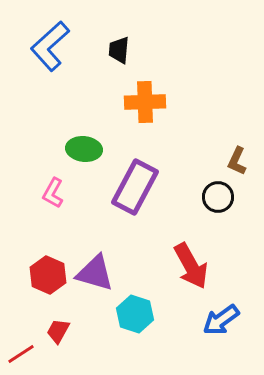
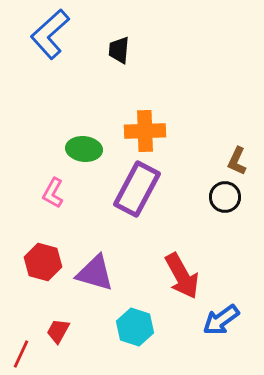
blue L-shape: moved 12 px up
orange cross: moved 29 px down
purple rectangle: moved 2 px right, 2 px down
black circle: moved 7 px right
red arrow: moved 9 px left, 10 px down
red hexagon: moved 5 px left, 13 px up; rotated 9 degrees counterclockwise
cyan hexagon: moved 13 px down
red line: rotated 32 degrees counterclockwise
